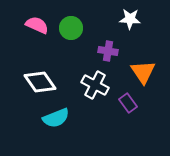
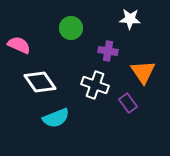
pink semicircle: moved 18 px left, 20 px down
white cross: rotated 8 degrees counterclockwise
